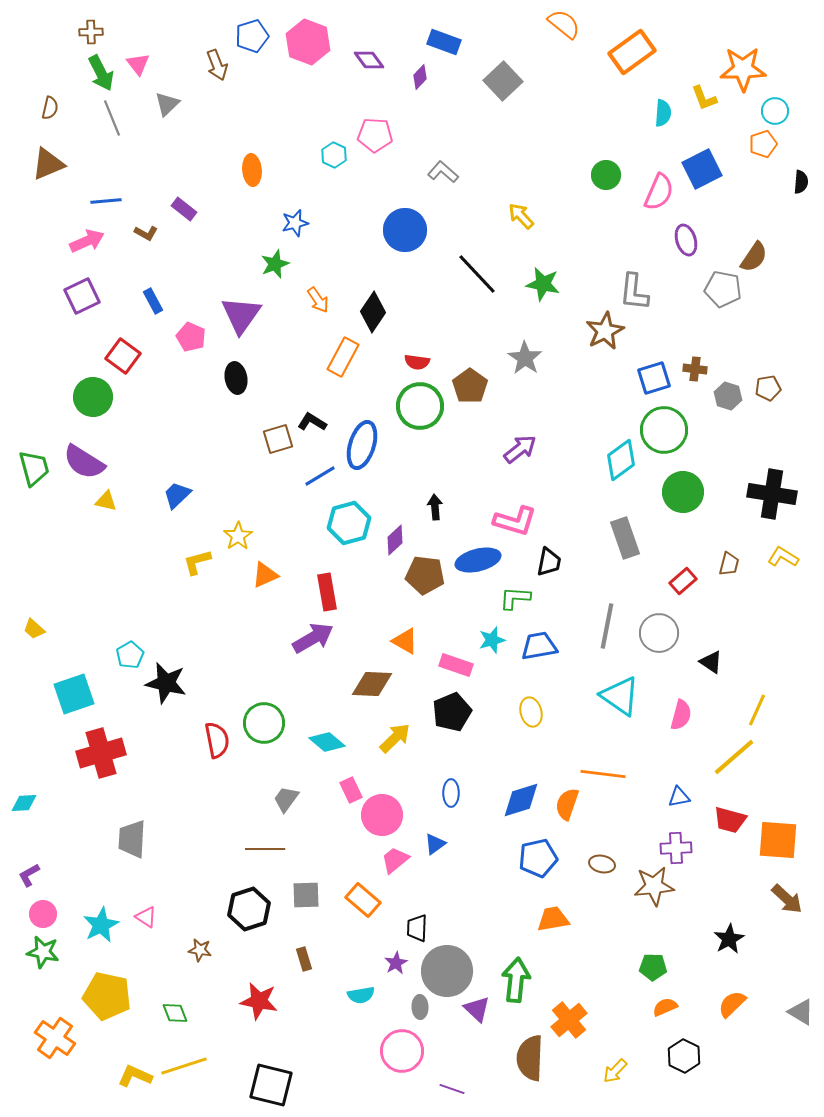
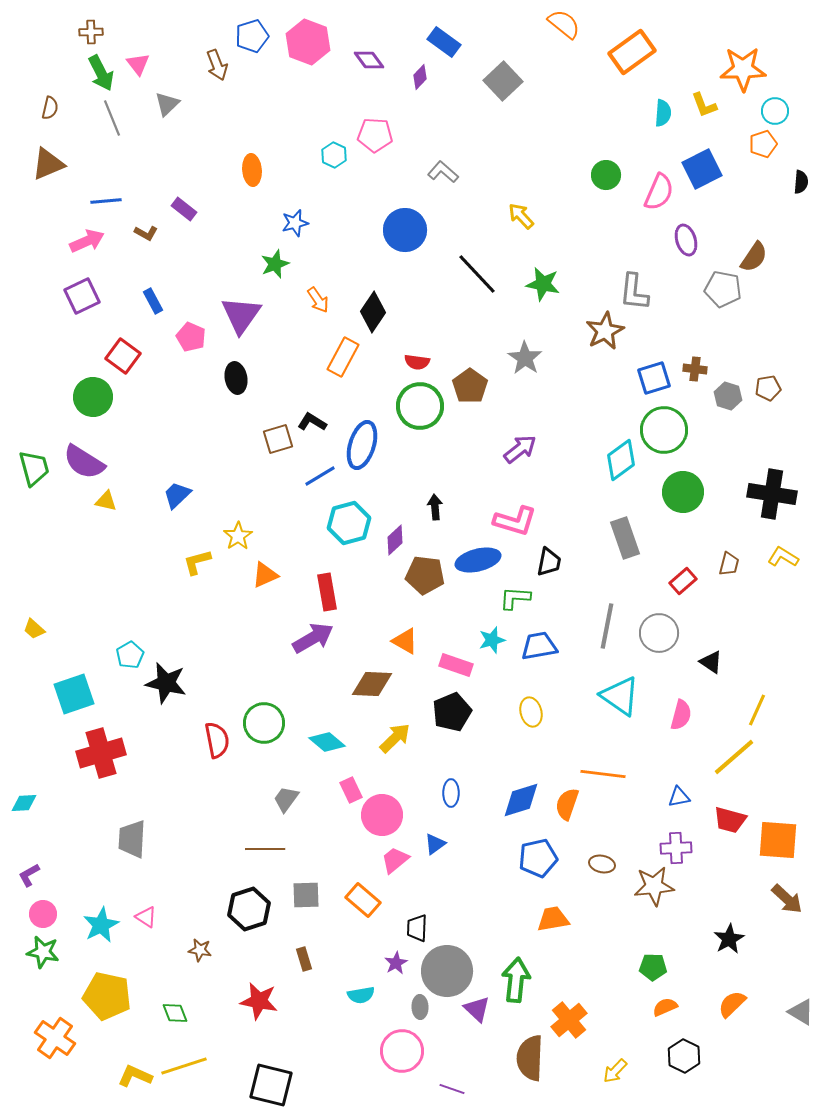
blue rectangle at (444, 42): rotated 16 degrees clockwise
yellow L-shape at (704, 98): moved 7 px down
